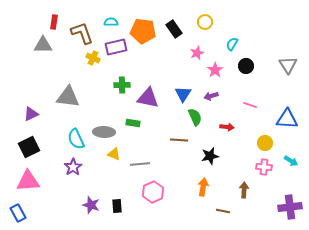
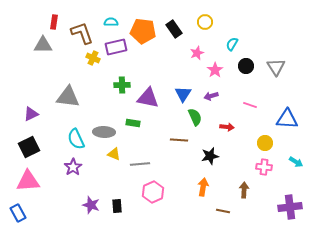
gray triangle at (288, 65): moved 12 px left, 2 px down
cyan arrow at (291, 161): moved 5 px right, 1 px down
